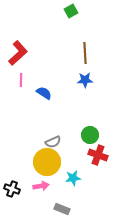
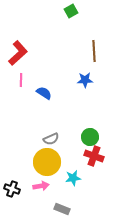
brown line: moved 9 px right, 2 px up
green circle: moved 2 px down
gray semicircle: moved 2 px left, 3 px up
red cross: moved 4 px left, 1 px down
